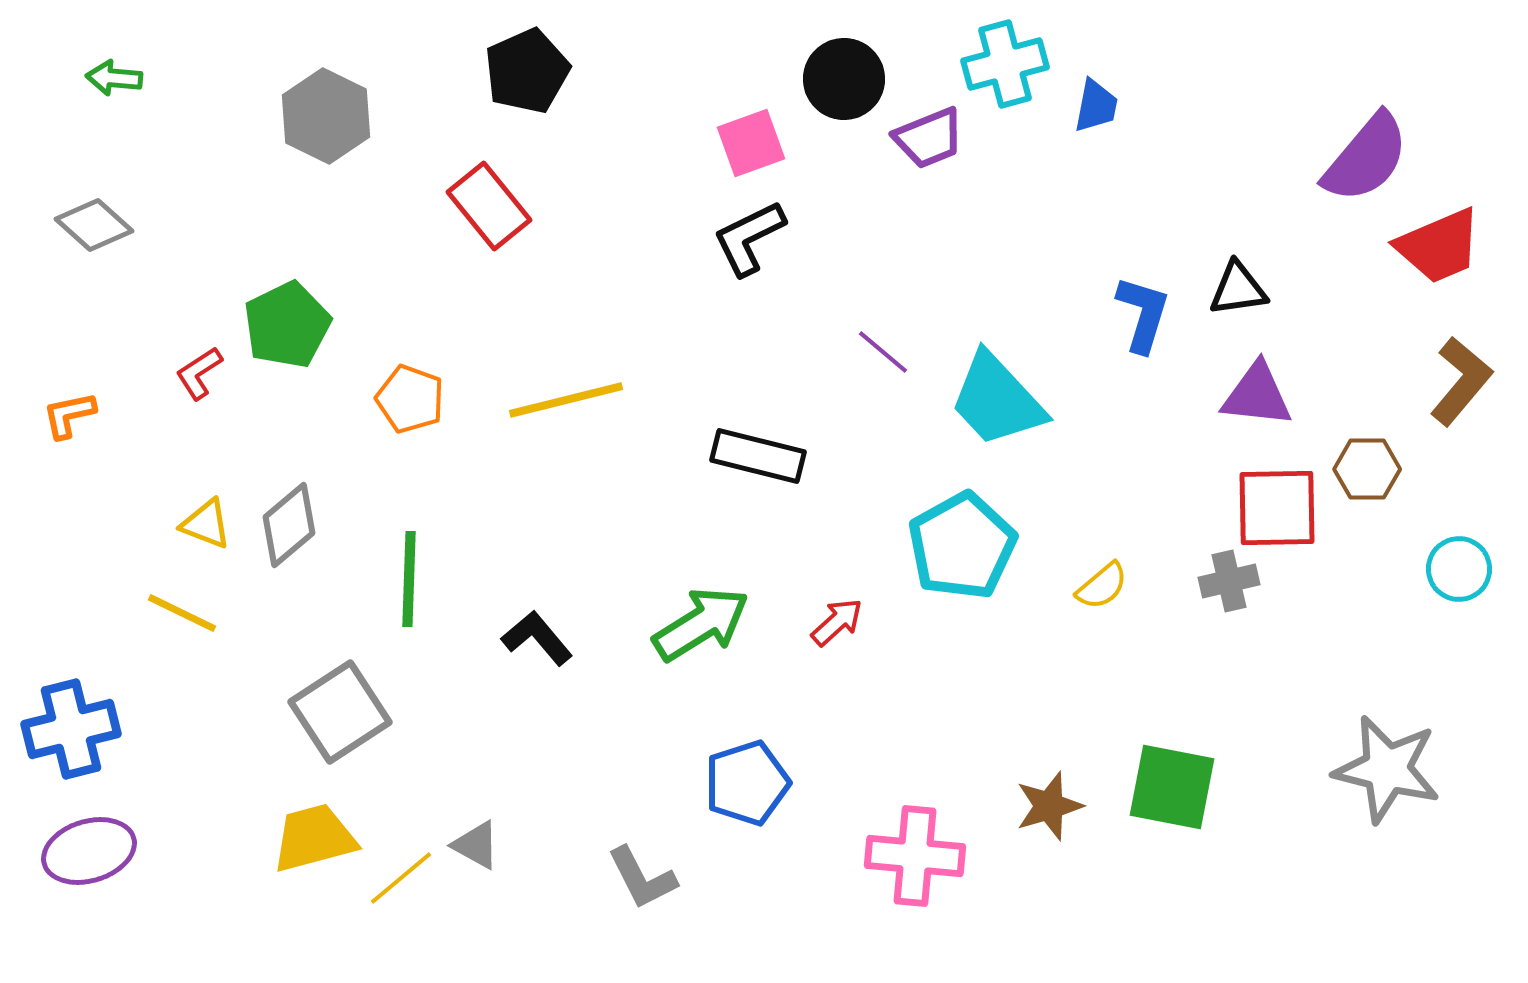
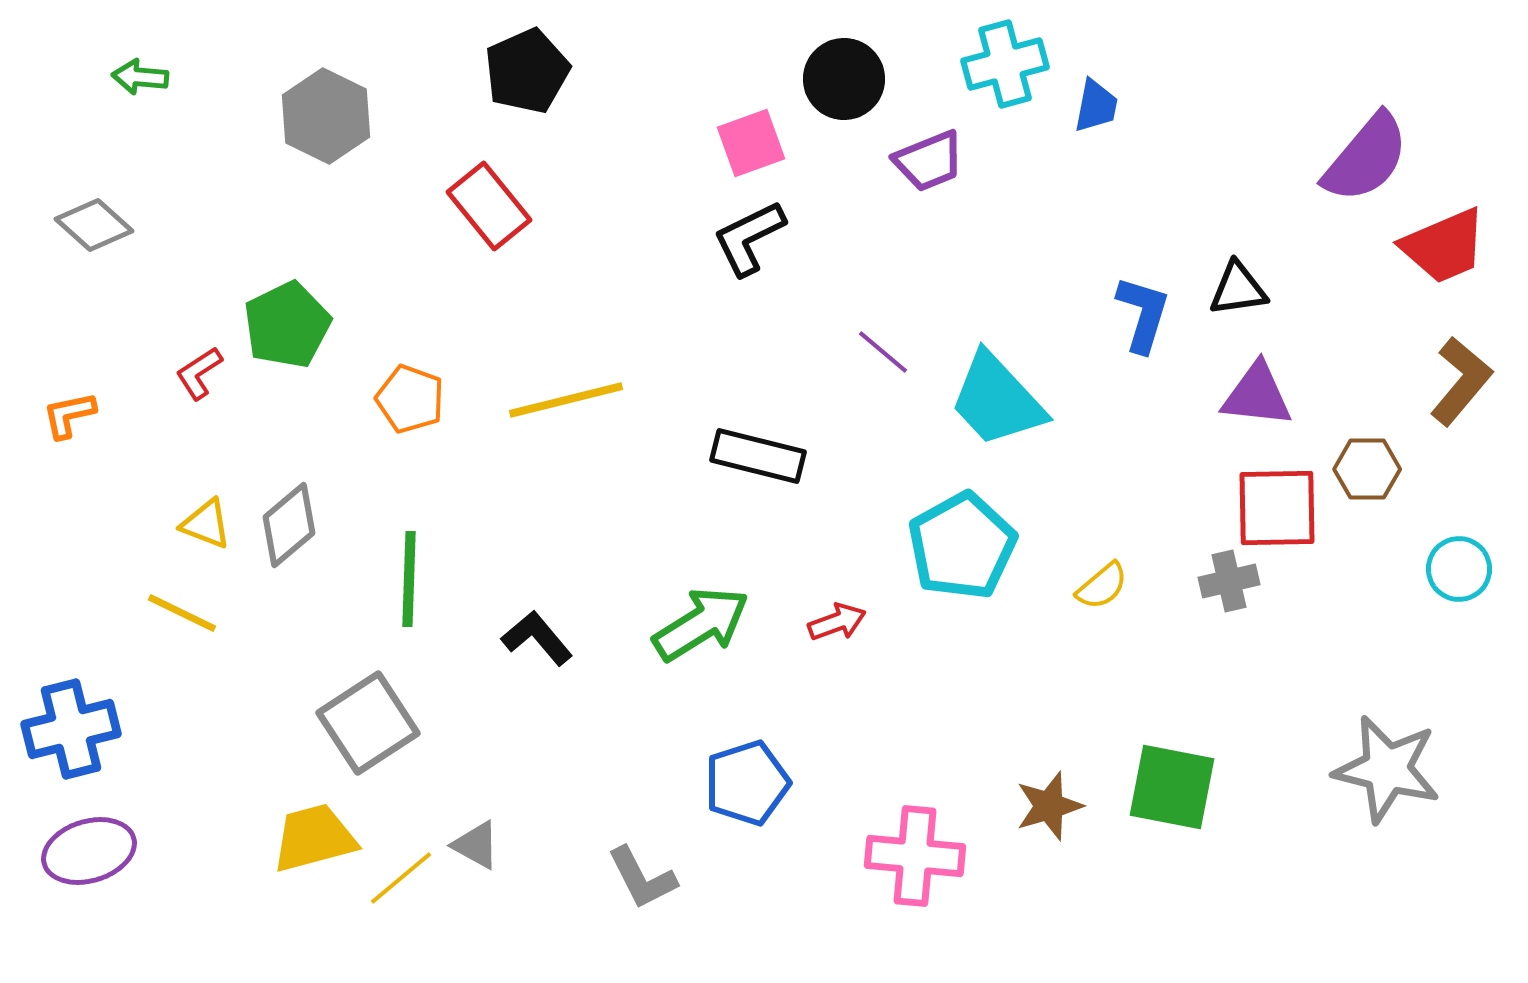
green arrow at (114, 78): moved 26 px right, 1 px up
purple trapezoid at (929, 138): moved 23 px down
red trapezoid at (1439, 246): moved 5 px right
red arrow at (837, 622): rotated 22 degrees clockwise
gray square at (340, 712): moved 28 px right, 11 px down
